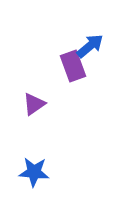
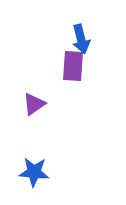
blue arrow: moved 9 px left, 7 px up; rotated 116 degrees clockwise
purple rectangle: rotated 24 degrees clockwise
